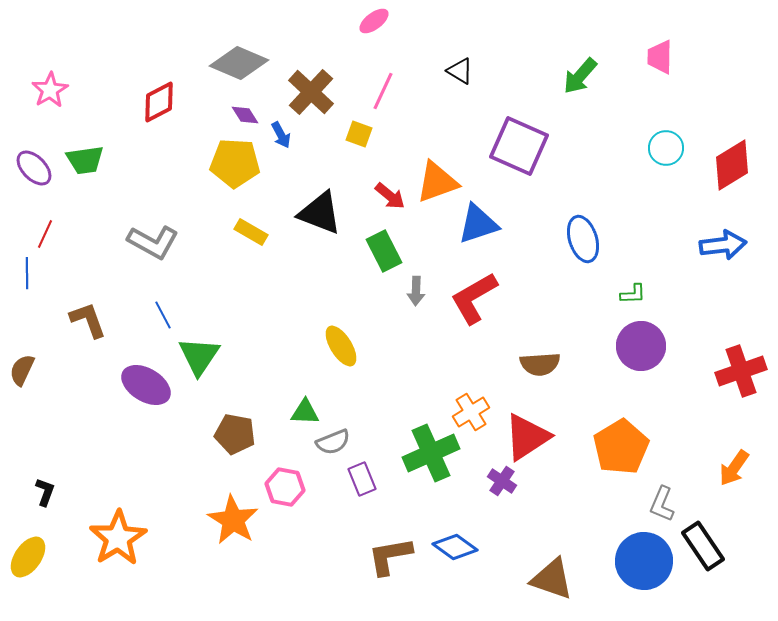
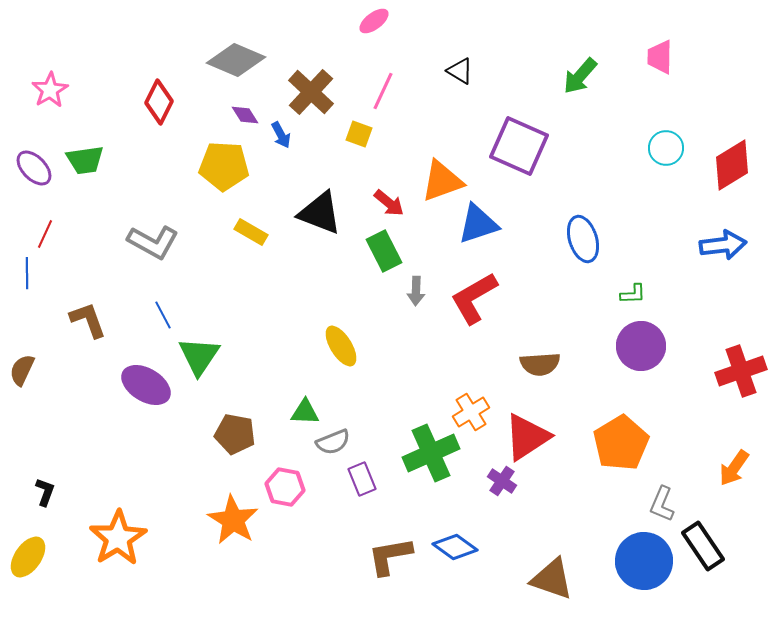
gray diamond at (239, 63): moved 3 px left, 3 px up
red diamond at (159, 102): rotated 36 degrees counterclockwise
yellow pentagon at (235, 163): moved 11 px left, 3 px down
orange triangle at (437, 182): moved 5 px right, 1 px up
red arrow at (390, 196): moved 1 px left, 7 px down
orange pentagon at (621, 447): moved 4 px up
